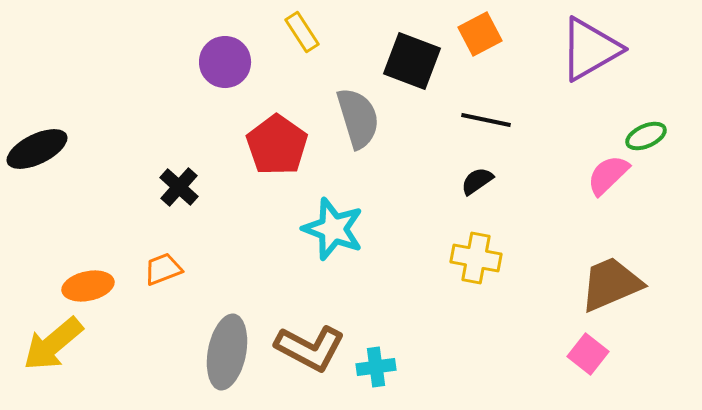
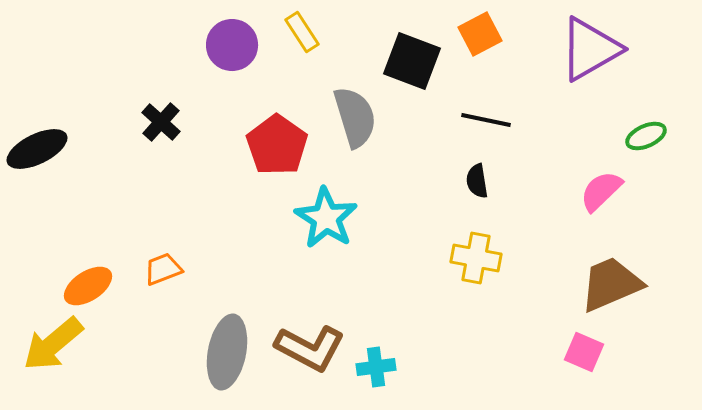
purple circle: moved 7 px right, 17 px up
gray semicircle: moved 3 px left, 1 px up
pink semicircle: moved 7 px left, 16 px down
black semicircle: rotated 64 degrees counterclockwise
black cross: moved 18 px left, 65 px up
cyan star: moved 7 px left, 11 px up; rotated 12 degrees clockwise
orange ellipse: rotated 21 degrees counterclockwise
pink square: moved 4 px left, 2 px up; rotated 15 degrees counterclockwise
